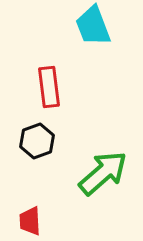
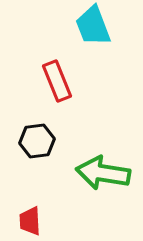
red rectangle: moved 8 px right, 6 px up; rotated 15 degrees counterclockwise
black hexagon: rotated 12 degrees clockwise
green arrow: rotated 130 degrees counterclockwise
